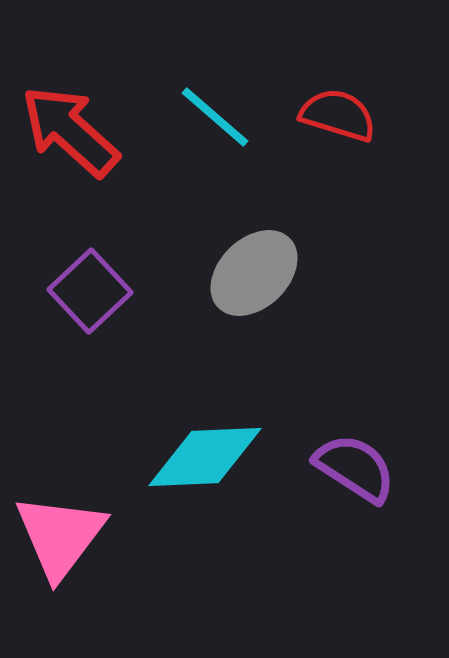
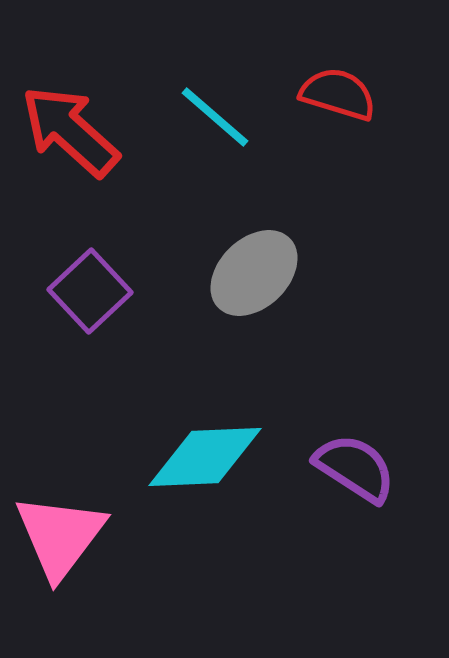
red semicircle: moved 21 px up
